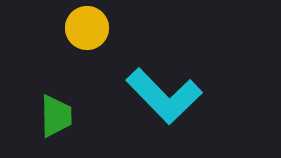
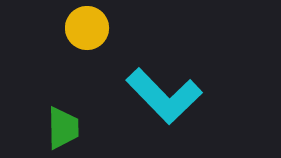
green trapezoid: moved 7 px right, 12 px down
